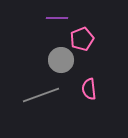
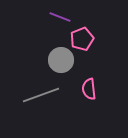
purple line: moved 3 px right, 1 px up; rotated 20 degrees clockwise
